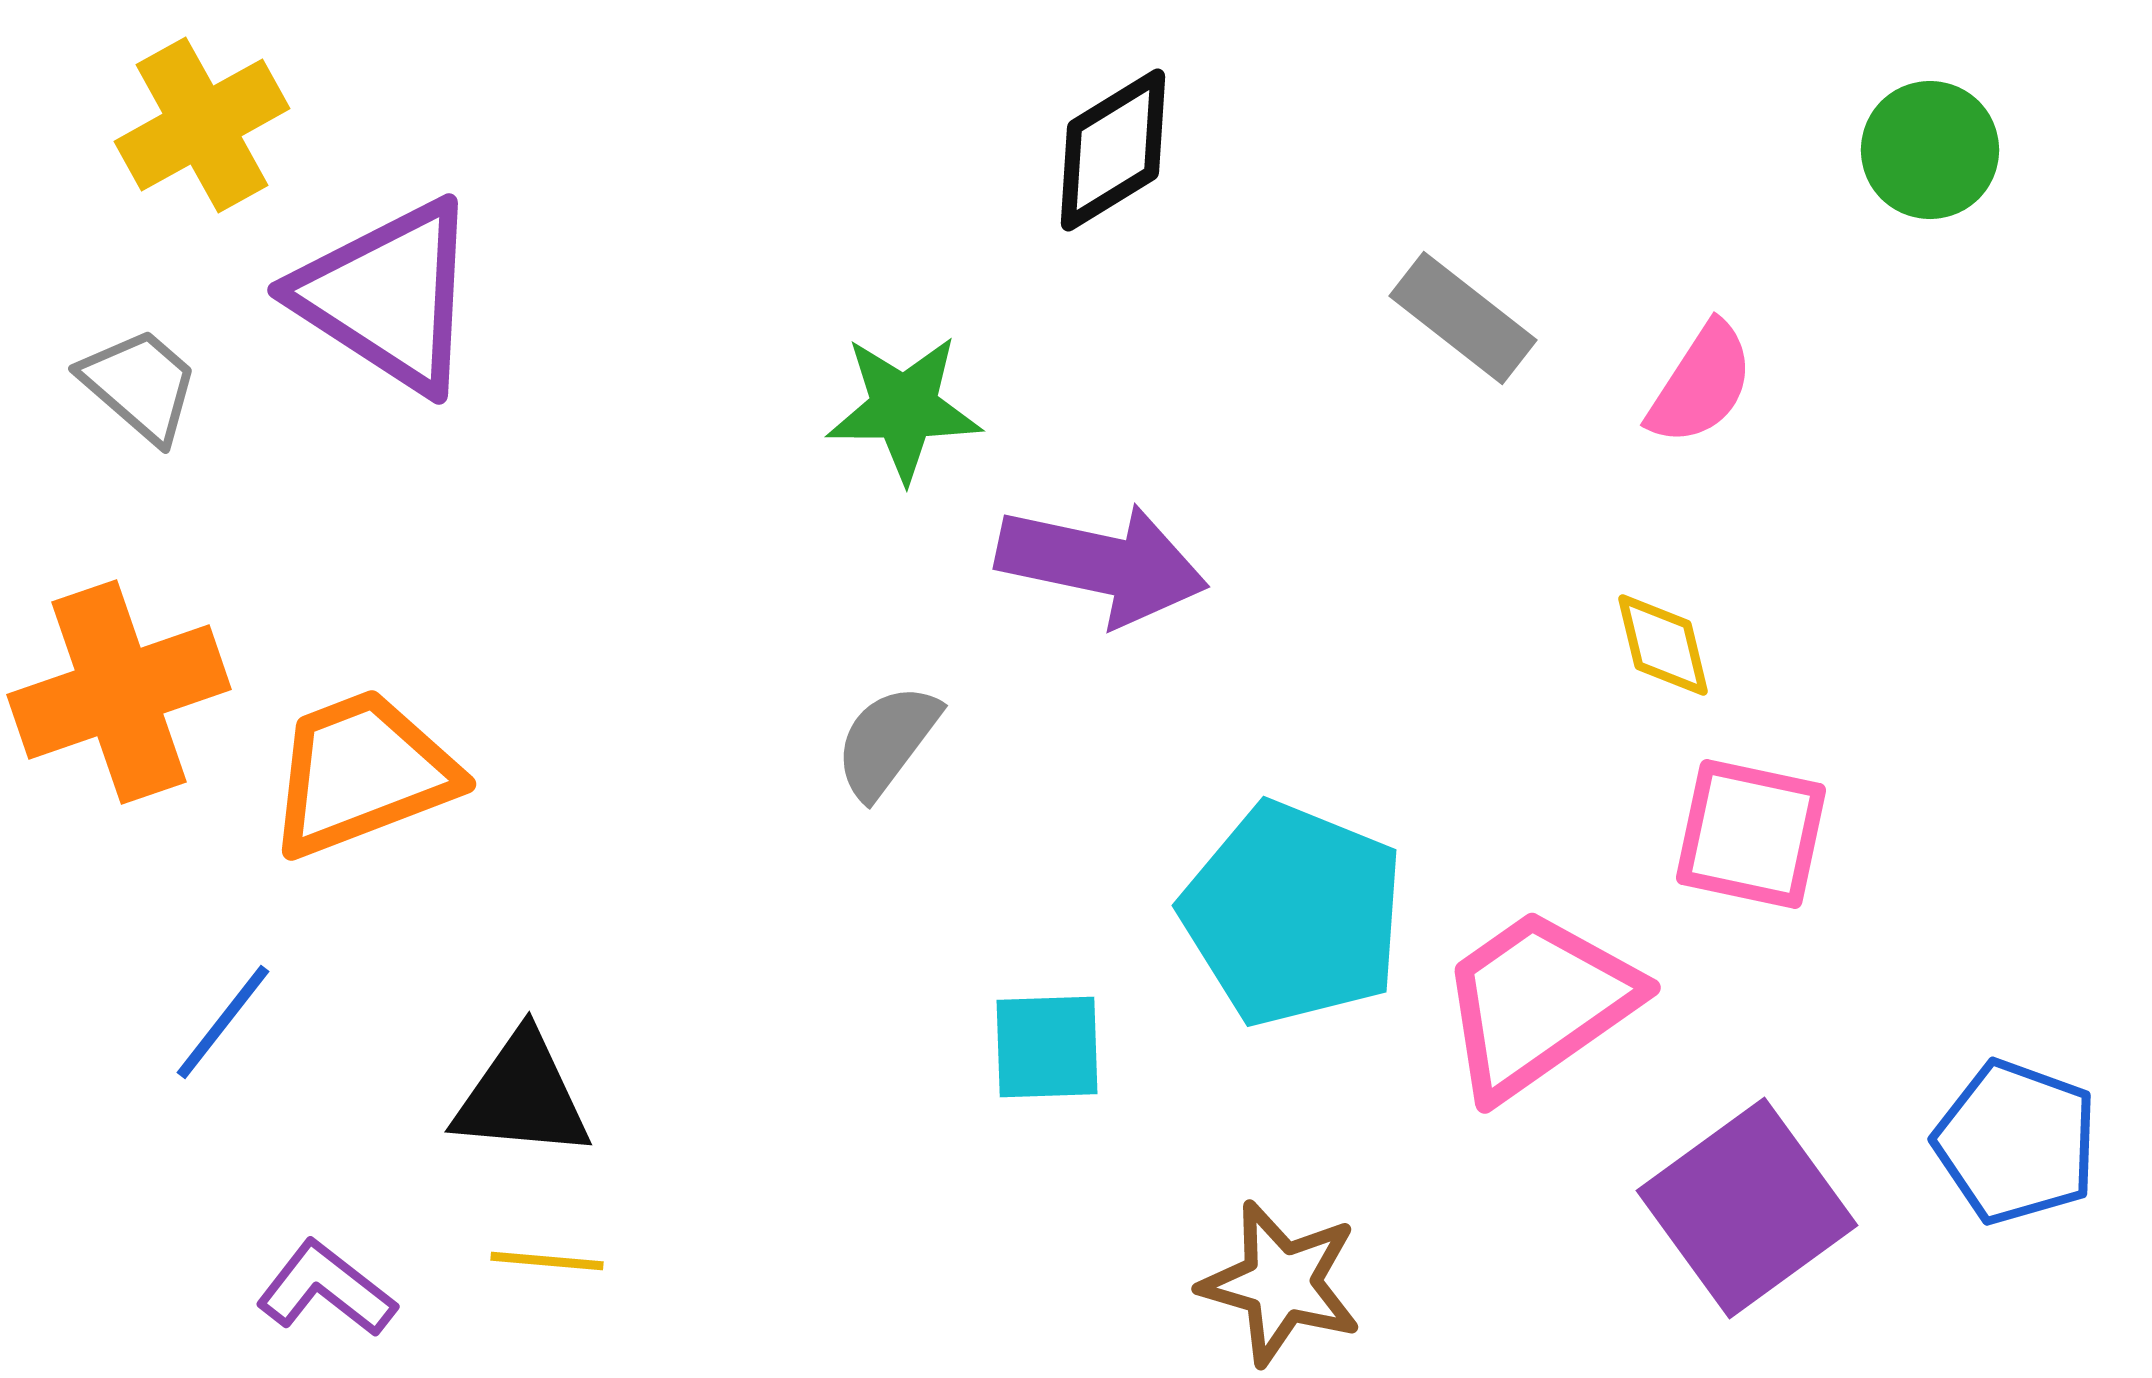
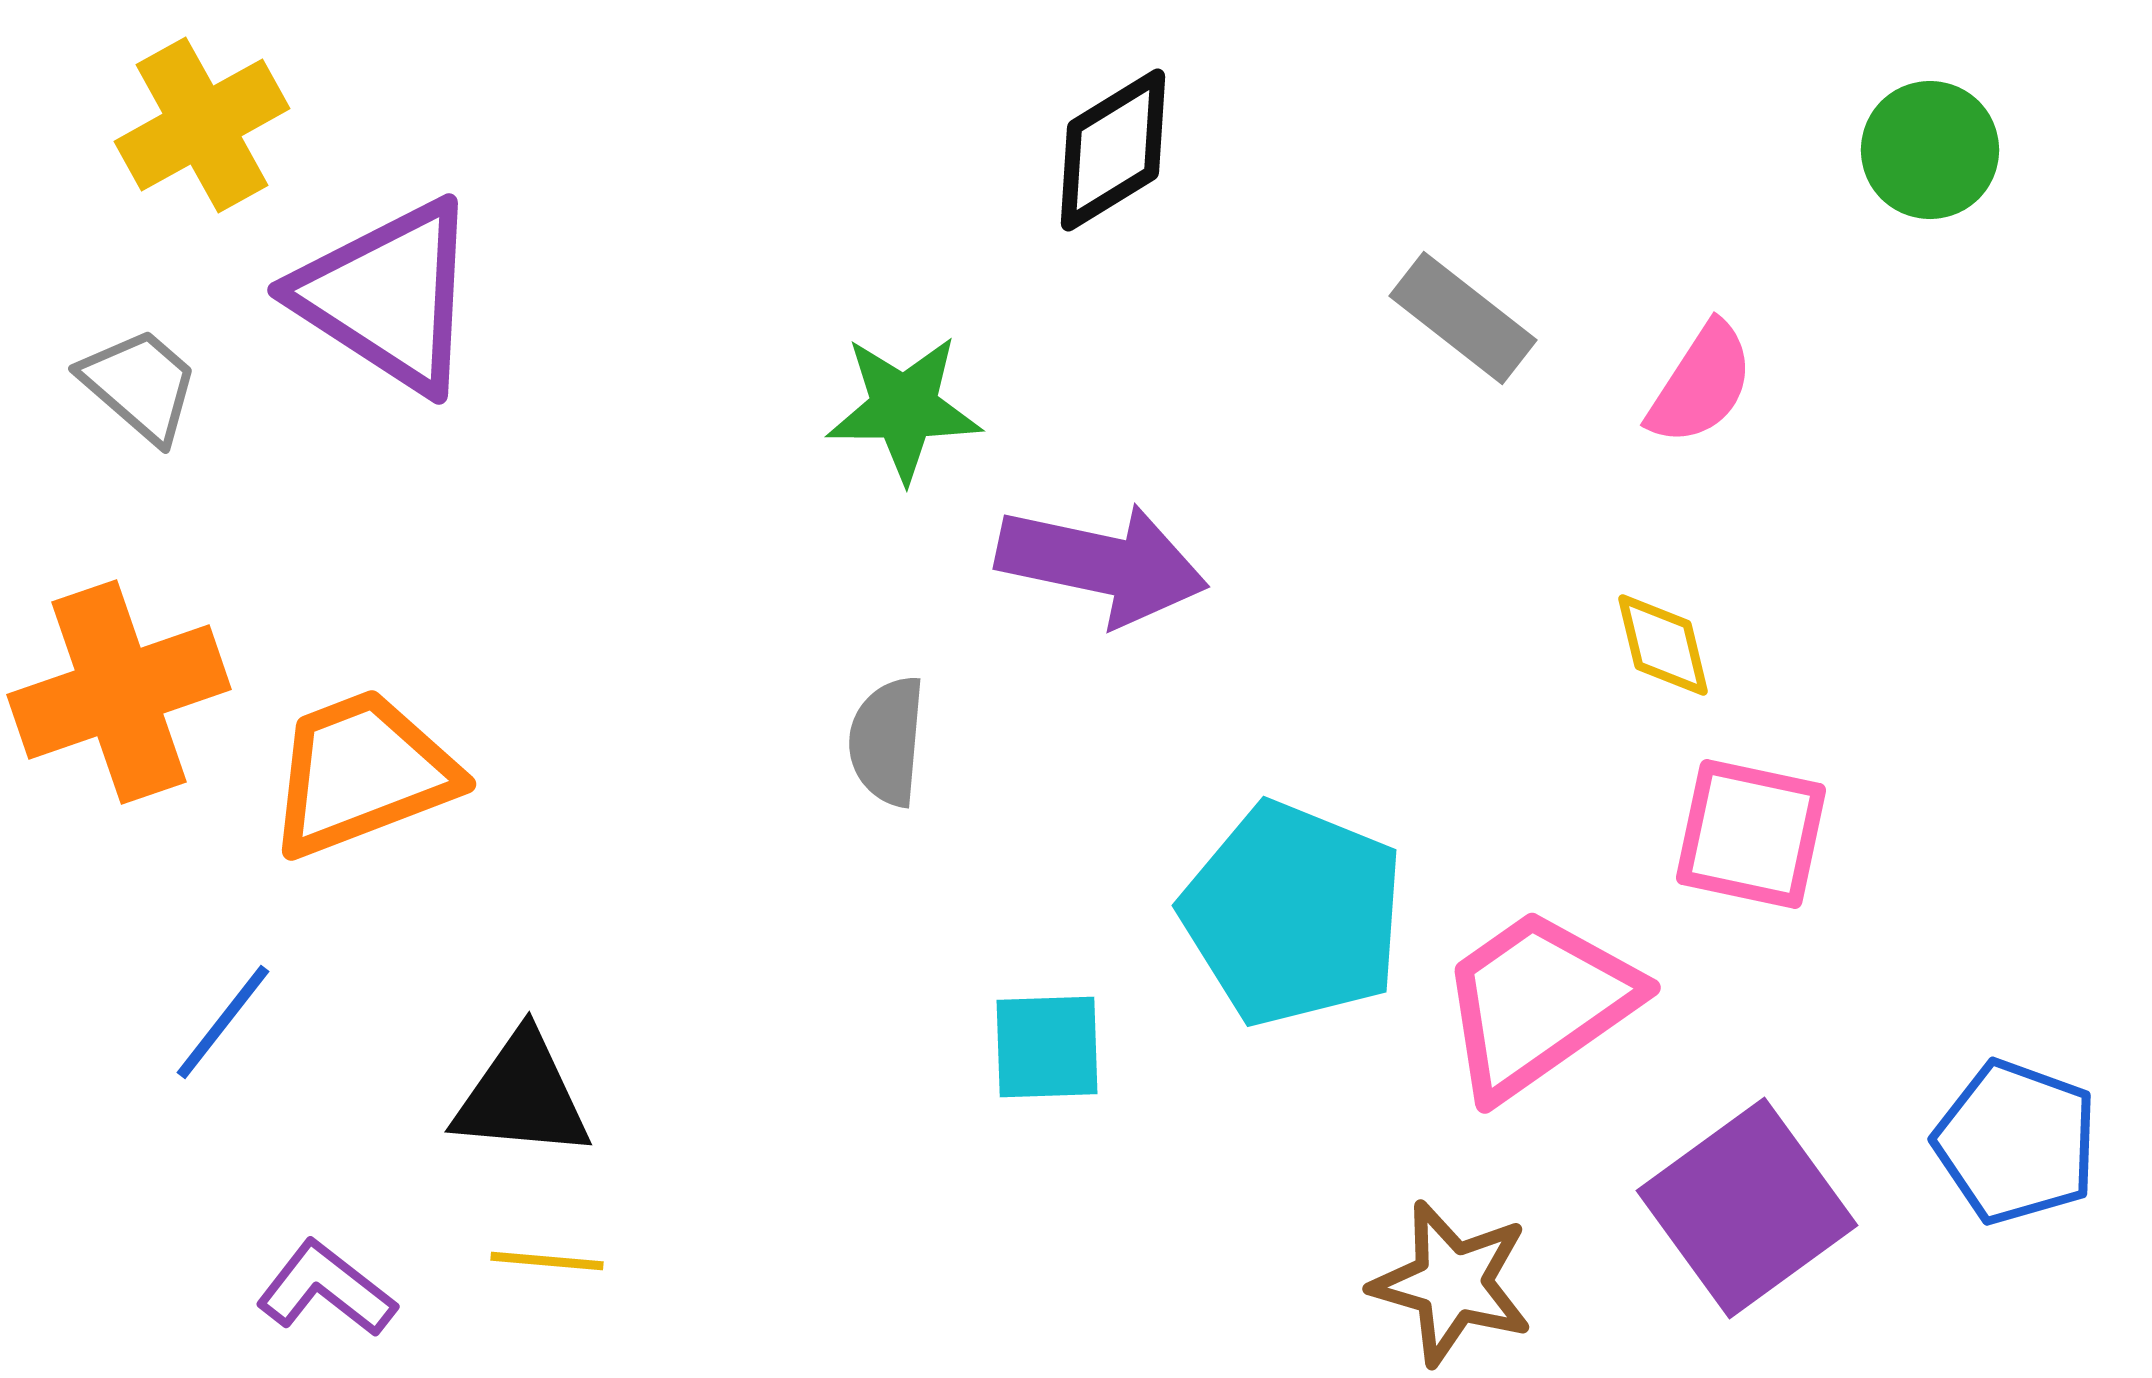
gray semicircle: rotated 32 degrees counterclockwise
brown star: moved 171 px right
